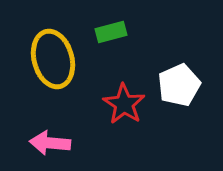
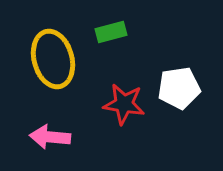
white pentagon: moved 3 px down; rotated 15 degrees clockwise
red star: rotated 24 degrees counterclockwise
pink arrow: moved 6 px up
